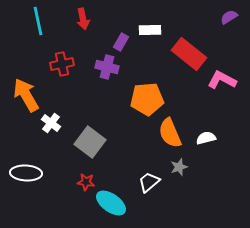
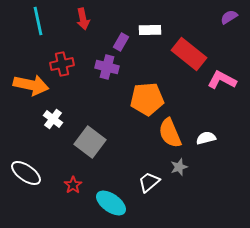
orange arrow: moved 5 px right, 10 px up; rotated 132 degrees clockwise
white cross: moved 2 px right, 4 px up
white ellipse: rotated 32 degrees clockwise
red star: moved 13 px left, 3 px down; rotated 30 degrees clockwise
